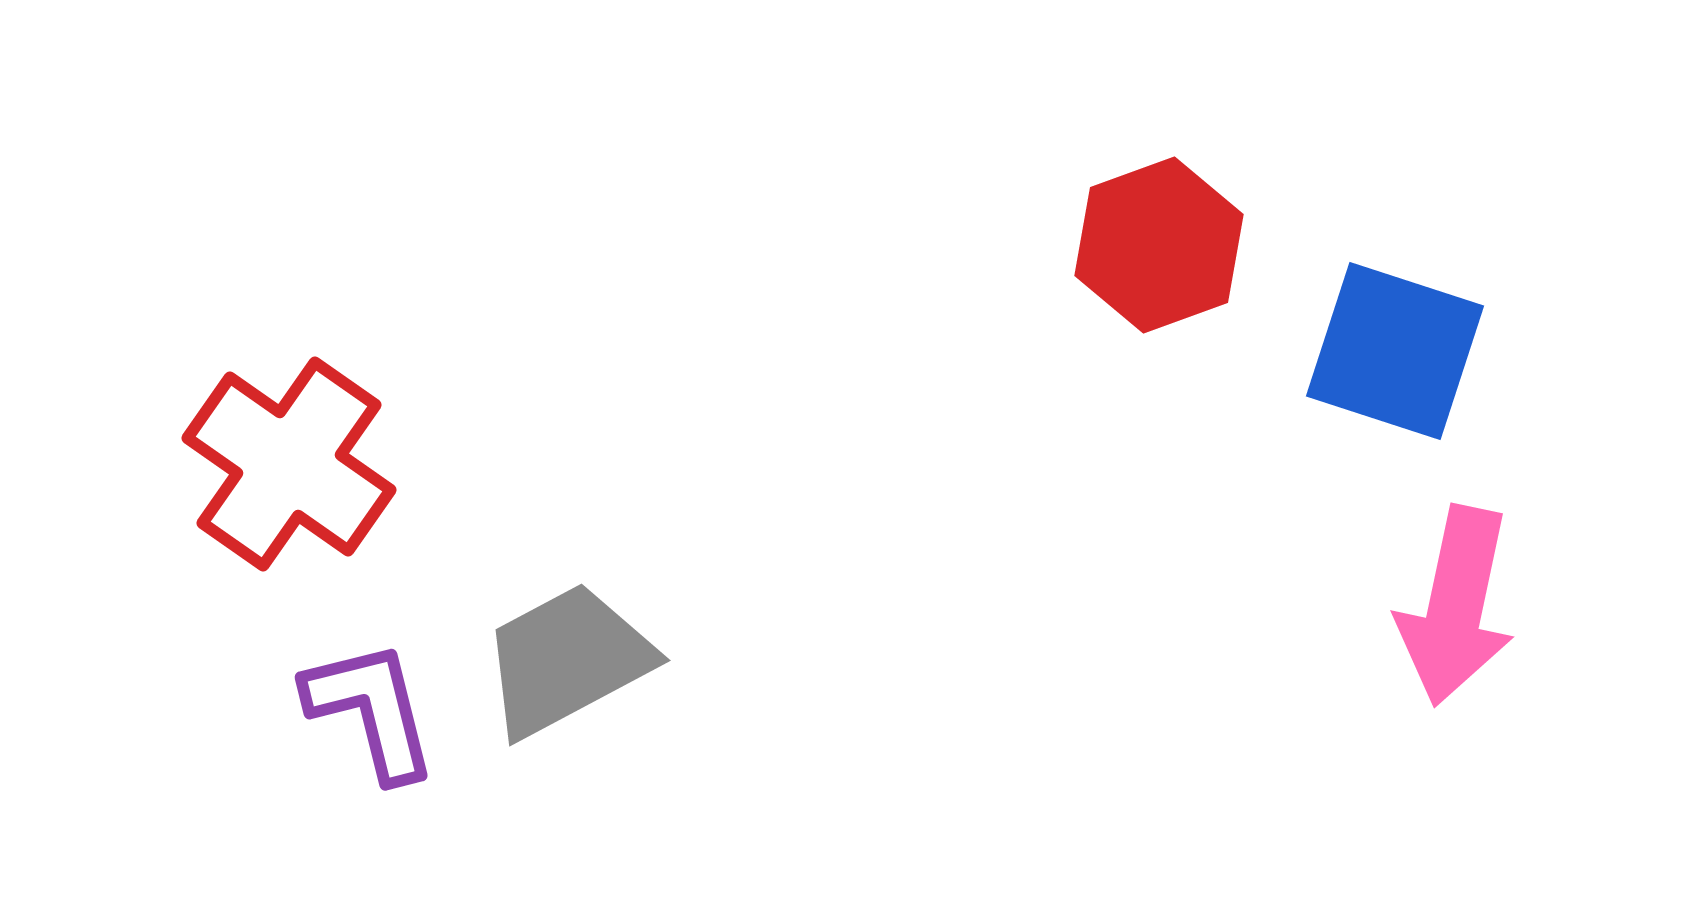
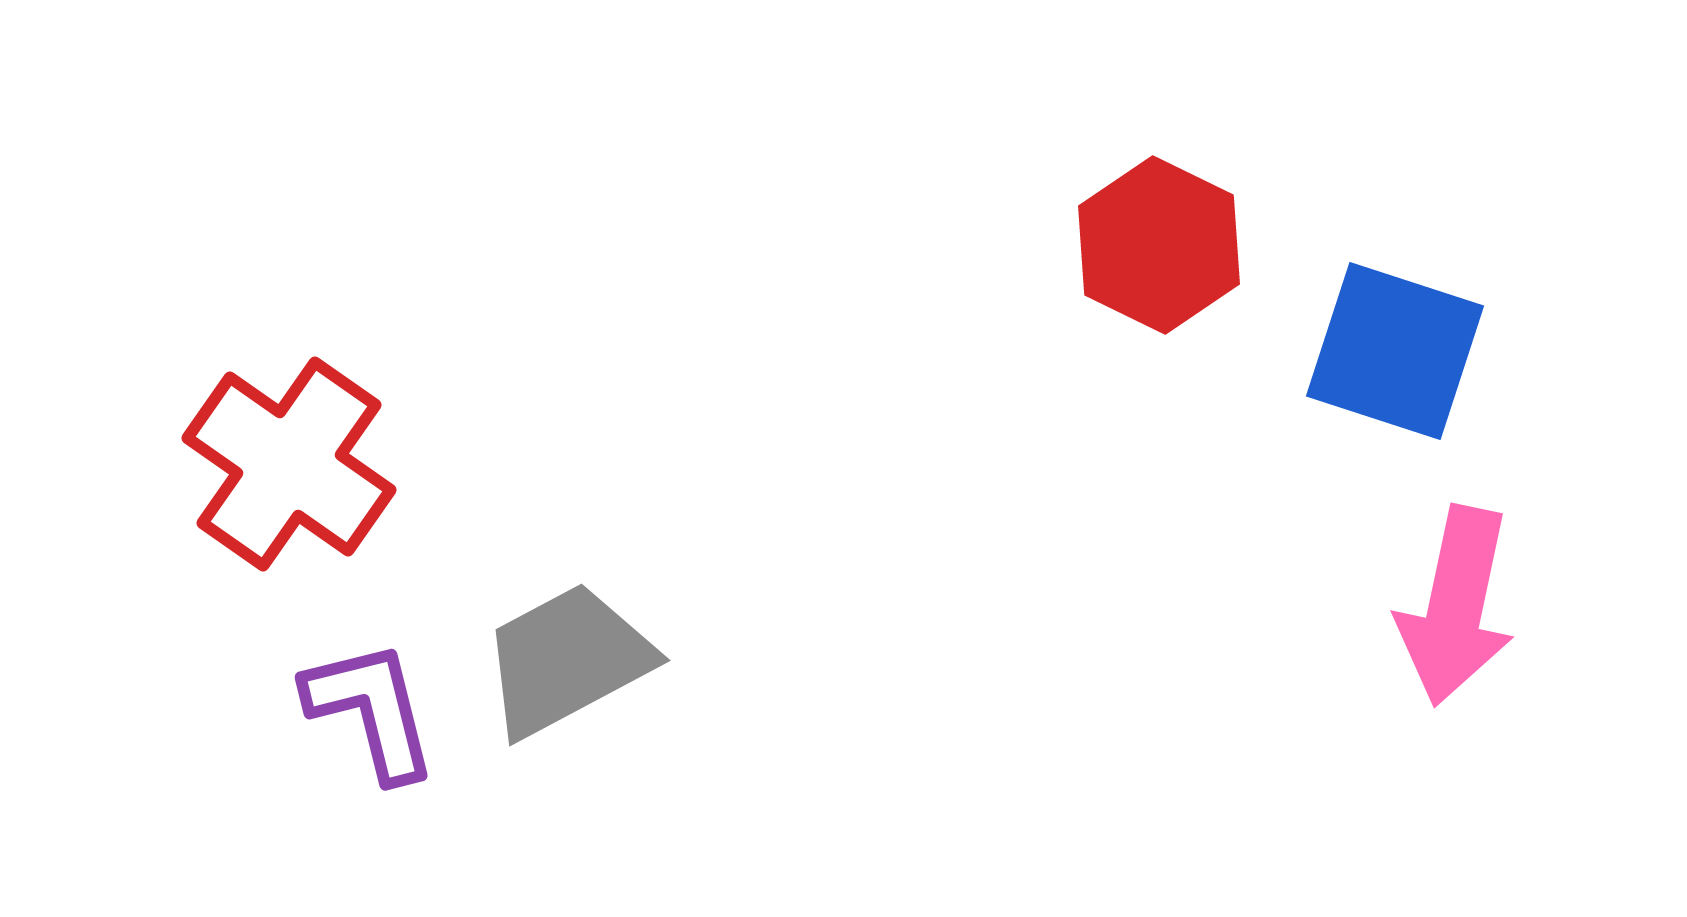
red hexagon: rotated 14 degrees counterclockwise
